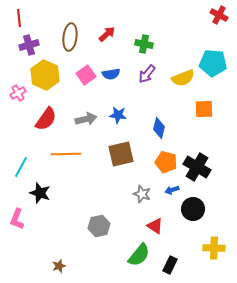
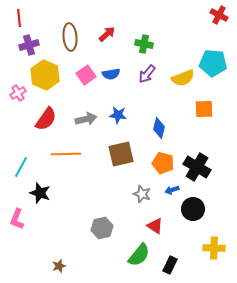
brown ellipse: rotated 12 degrees counterclockwise
orange pentagon: moved 3 px left, 1 px down
gray hexagon: moved 3 px right, 2 px down
